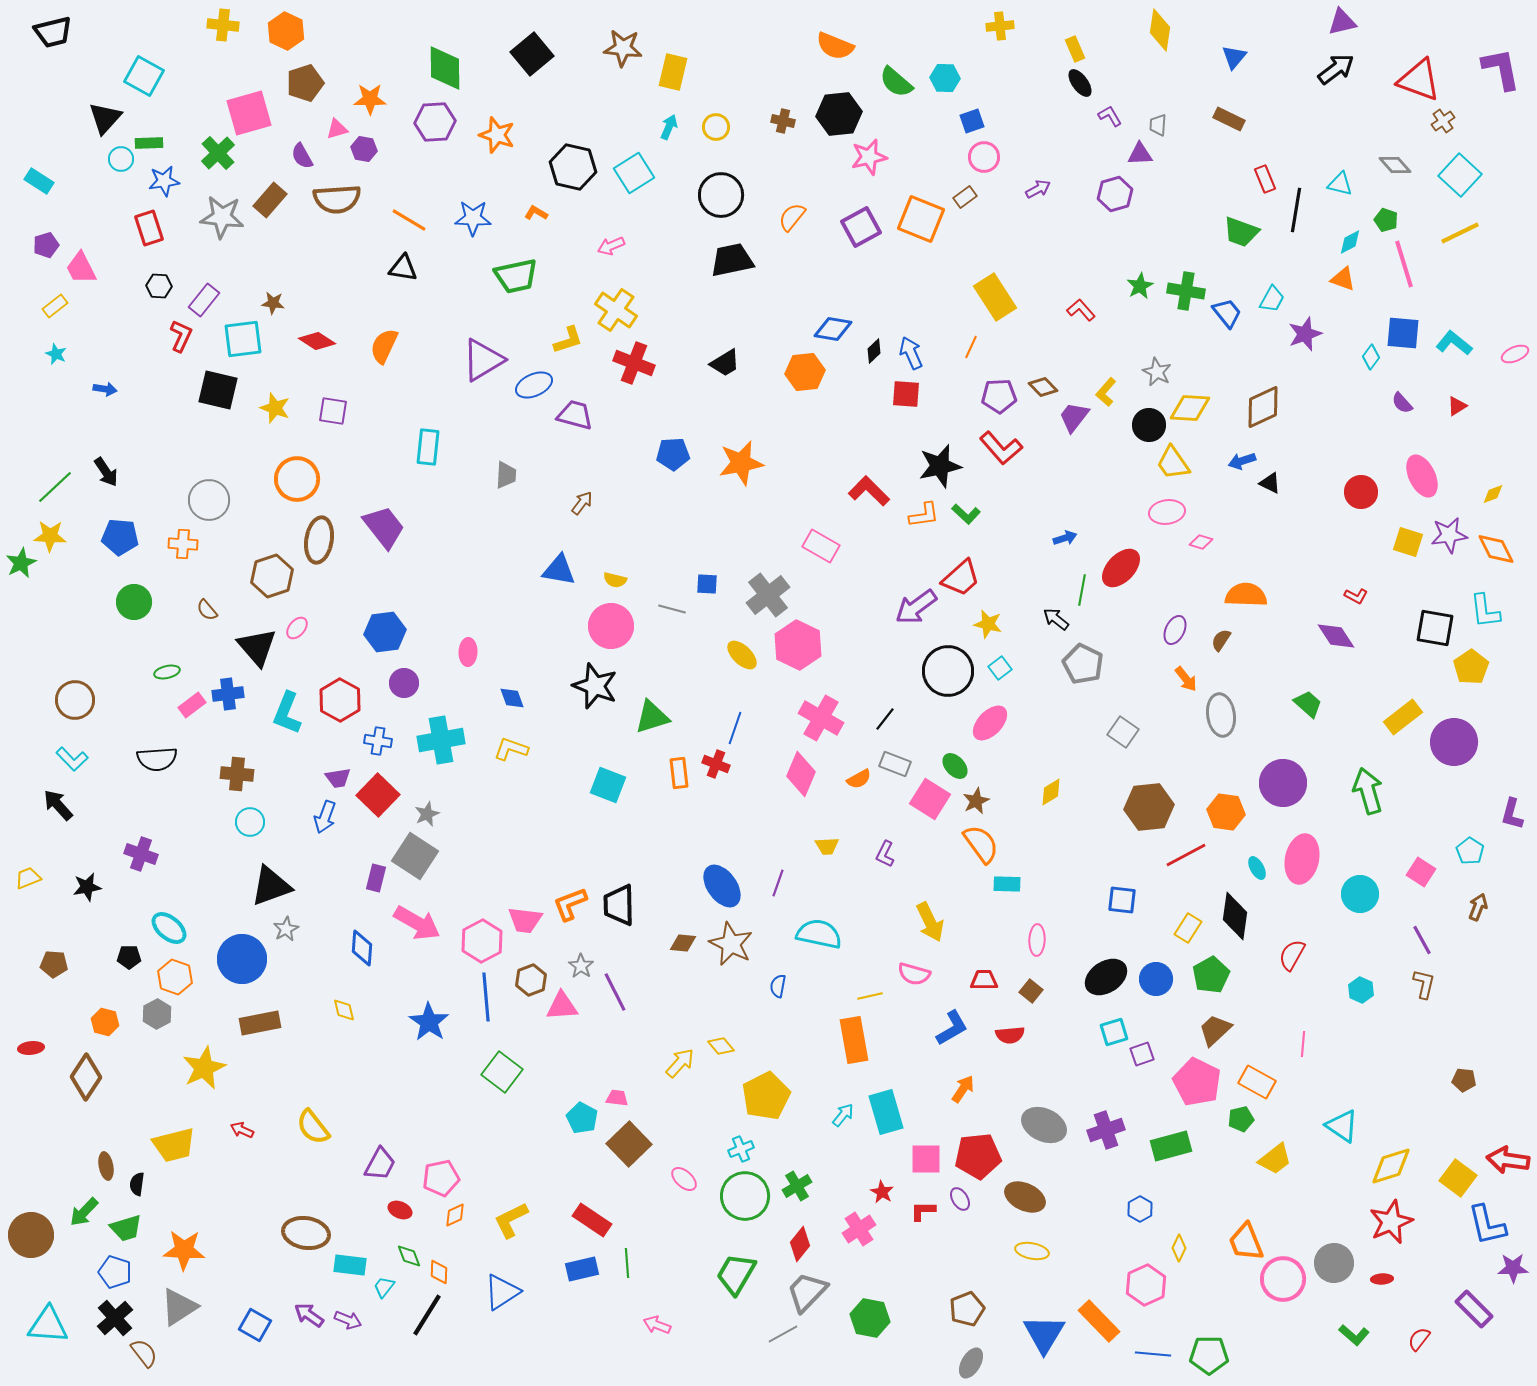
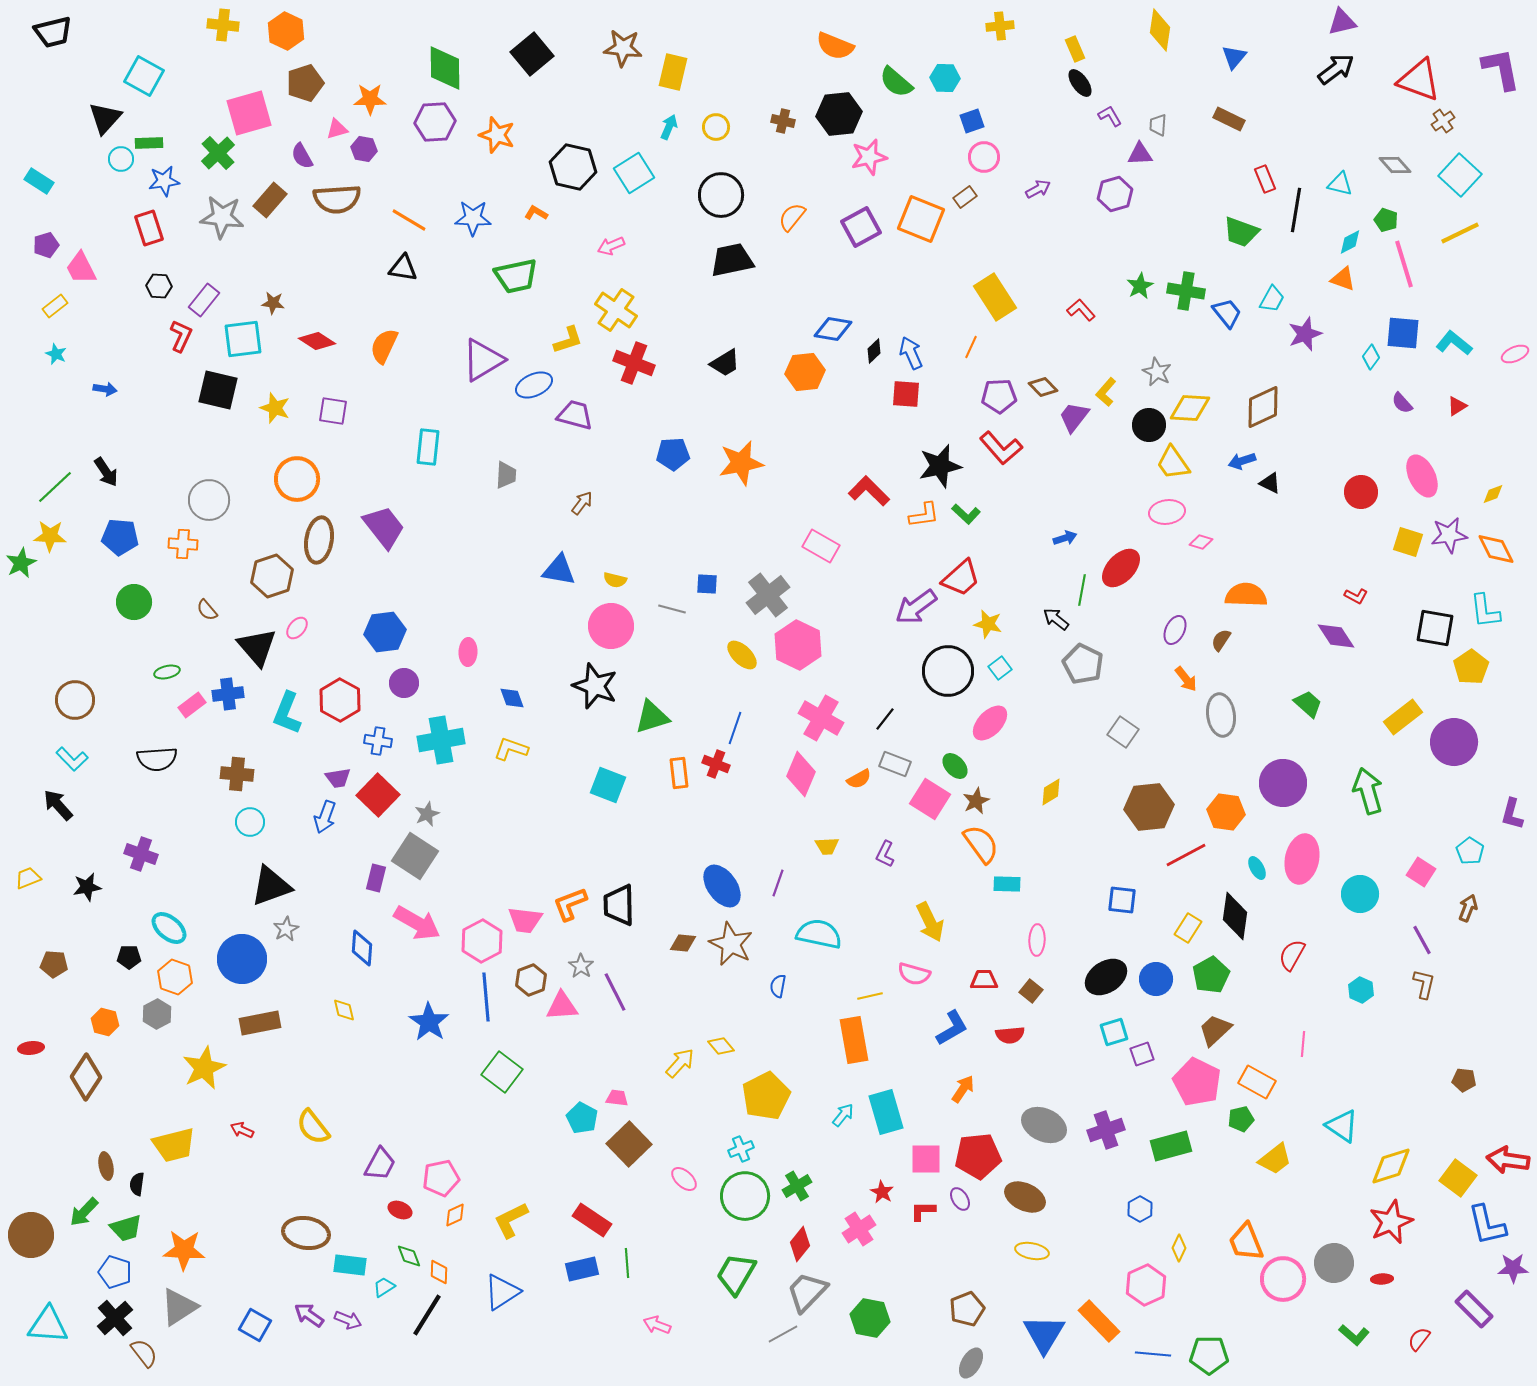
brown arrow at (1478, 907): moved 10 px left, 1 px down
cyan trapezoid at (384, 1287): rotated 20 degrees clockwise
